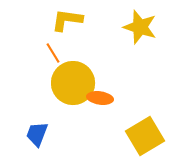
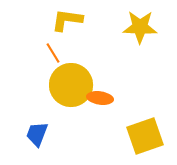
yellow star: rotated 16 degrees counterclockwise
yellow circle: moved 2 px left, 2 px down
yellow square: rotated 12 degrees clockwise
